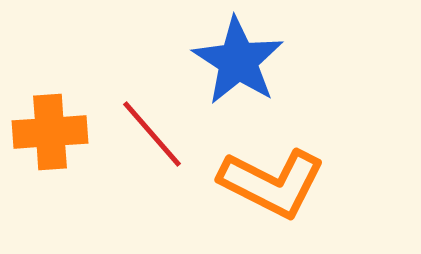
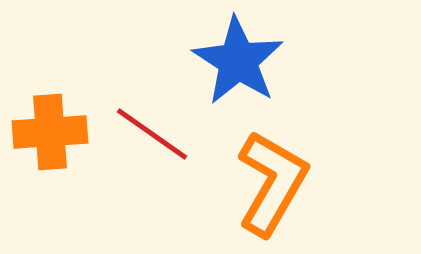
red line: rotated 14 degrees counterclockwise
orange L-shape: rotated 87 degrees counterclockwise
